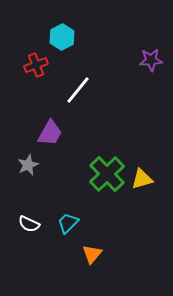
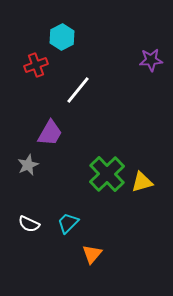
yellow triangle: moved 3 px down
